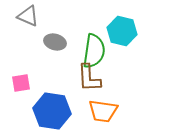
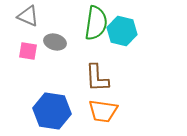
green semicircle: moved 2 px right, 28 px up
brown L-shape: moved 8 px right
pink square: moved 7 px right, 32 px up; rotated 18 degrees clockwise
